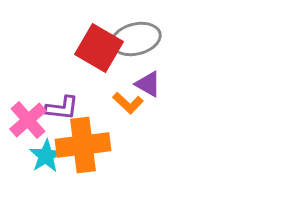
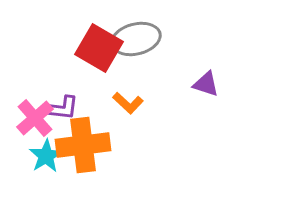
purple triangle: moved 58 px right; rotated 12 degrees counterclockwise
pink cross: moved 7 px right, 2 px up
